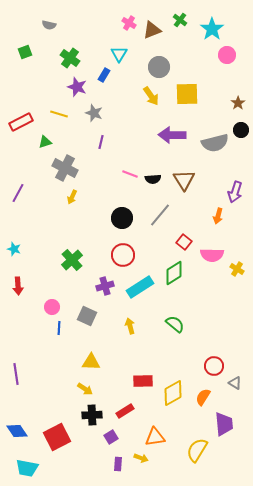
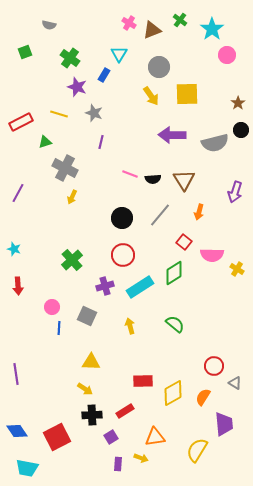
orange arrow at (218, 216): moved 19 px left, 4 px up
